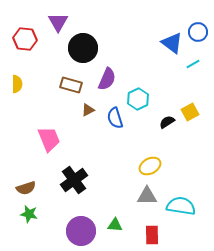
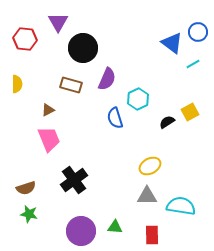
brown triangle: moved 40 px left
green triangle: moved 2 px down
